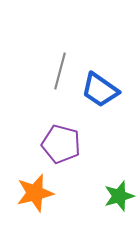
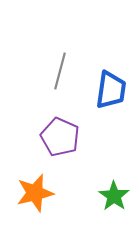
blue trapezoid: moved 11 px right; rotated 117 degrees counterclockwise
purple pentagon: moved 1 px left, 7 px up; rotated 9 degrees clockwise
green star: moved 5 px left; rotated 20 degrees counterclockwise
